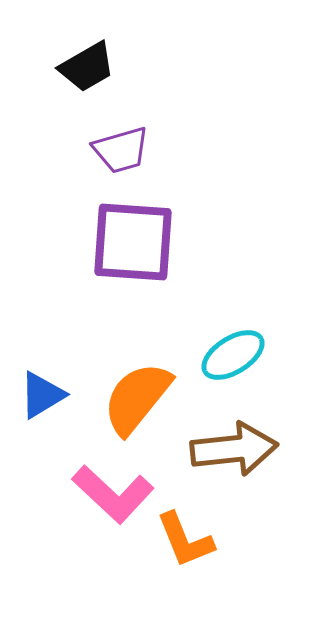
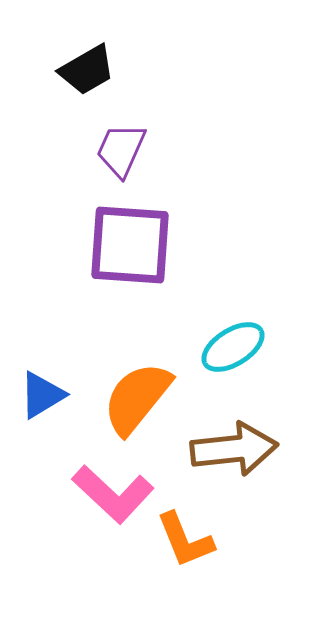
black trapezoid: moved 3 px down
purple trapezoid: rotated 130 degrees clockwise
purple square: moved 3 px left, 3 px down
cyan ellipse: moved 8 px up
